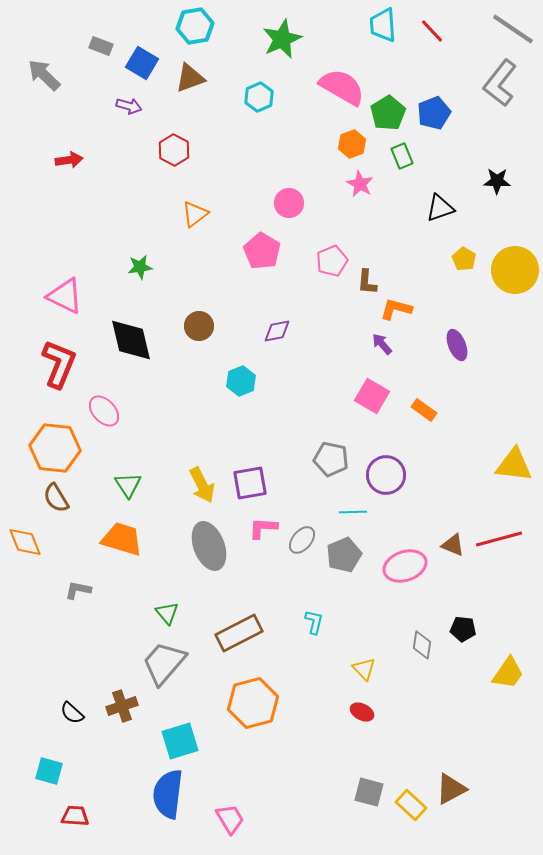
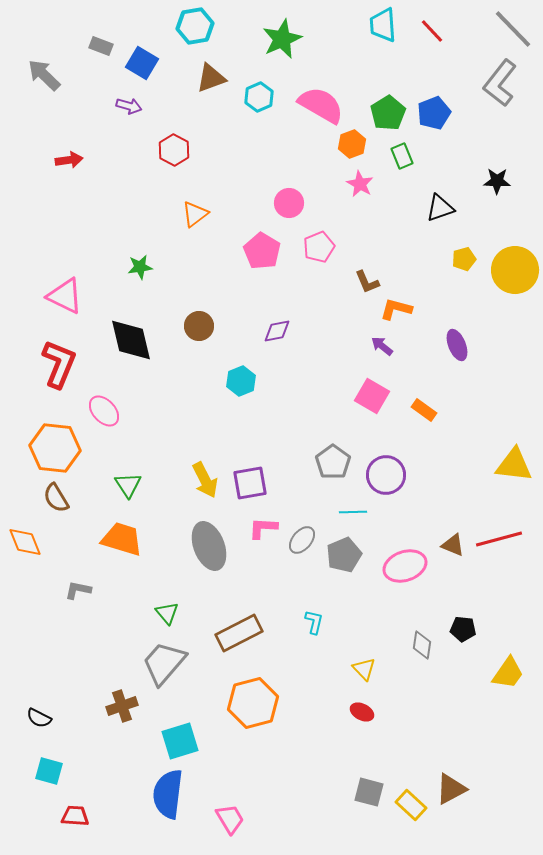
gray line at (513, 29): rotated 12 degrees clockwise
brown triangle at (190, 78): moved 21 px right
pink semicircle at (342, 87): moved 21 px left, 18 px down
yellow pentagon at (464, 259): rotated 25 degrees clockwise
pink pentagon at (332, 261): moved 13 px left, 14 px up
brown L-shape at (367, 282): rotated 28 degrees counterclockwise
purple arrow at (382, 344): moved 2 px down; rotated 10 degrees counterclockwise
gray pentagon at (331, 459): moved 2 px right, 3 px down; rotated 24 degrees clockwise
yellow arrow at (202, 485): moved 3 px right, 5 px up
black semicircle at (72, 713): moved 33 px left, 5 px down; rotated 15 degrees counterclockwise
